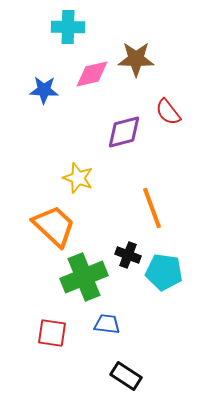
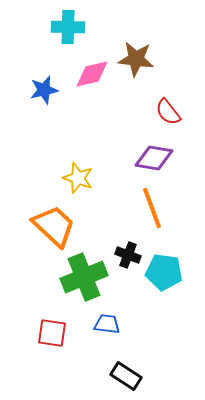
brown star: rotated 6 degrees clockwise
blue star: rotated 16 degrees counterclockwise
purple diamond: moved 30 px right, 26 px down; rotated 24 degrees clockwise
